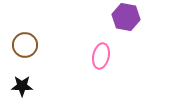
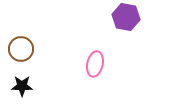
brown circle: moved 4 px left, 4 px down
pink ellipse: moved 6 px left, 8 px down
